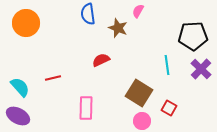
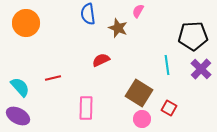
pink circle: moved 2 px up
